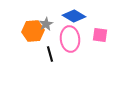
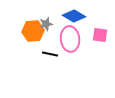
gray star: rotated 16 degrees clockwise
black line: rotated 63 degrees counterclockwise
